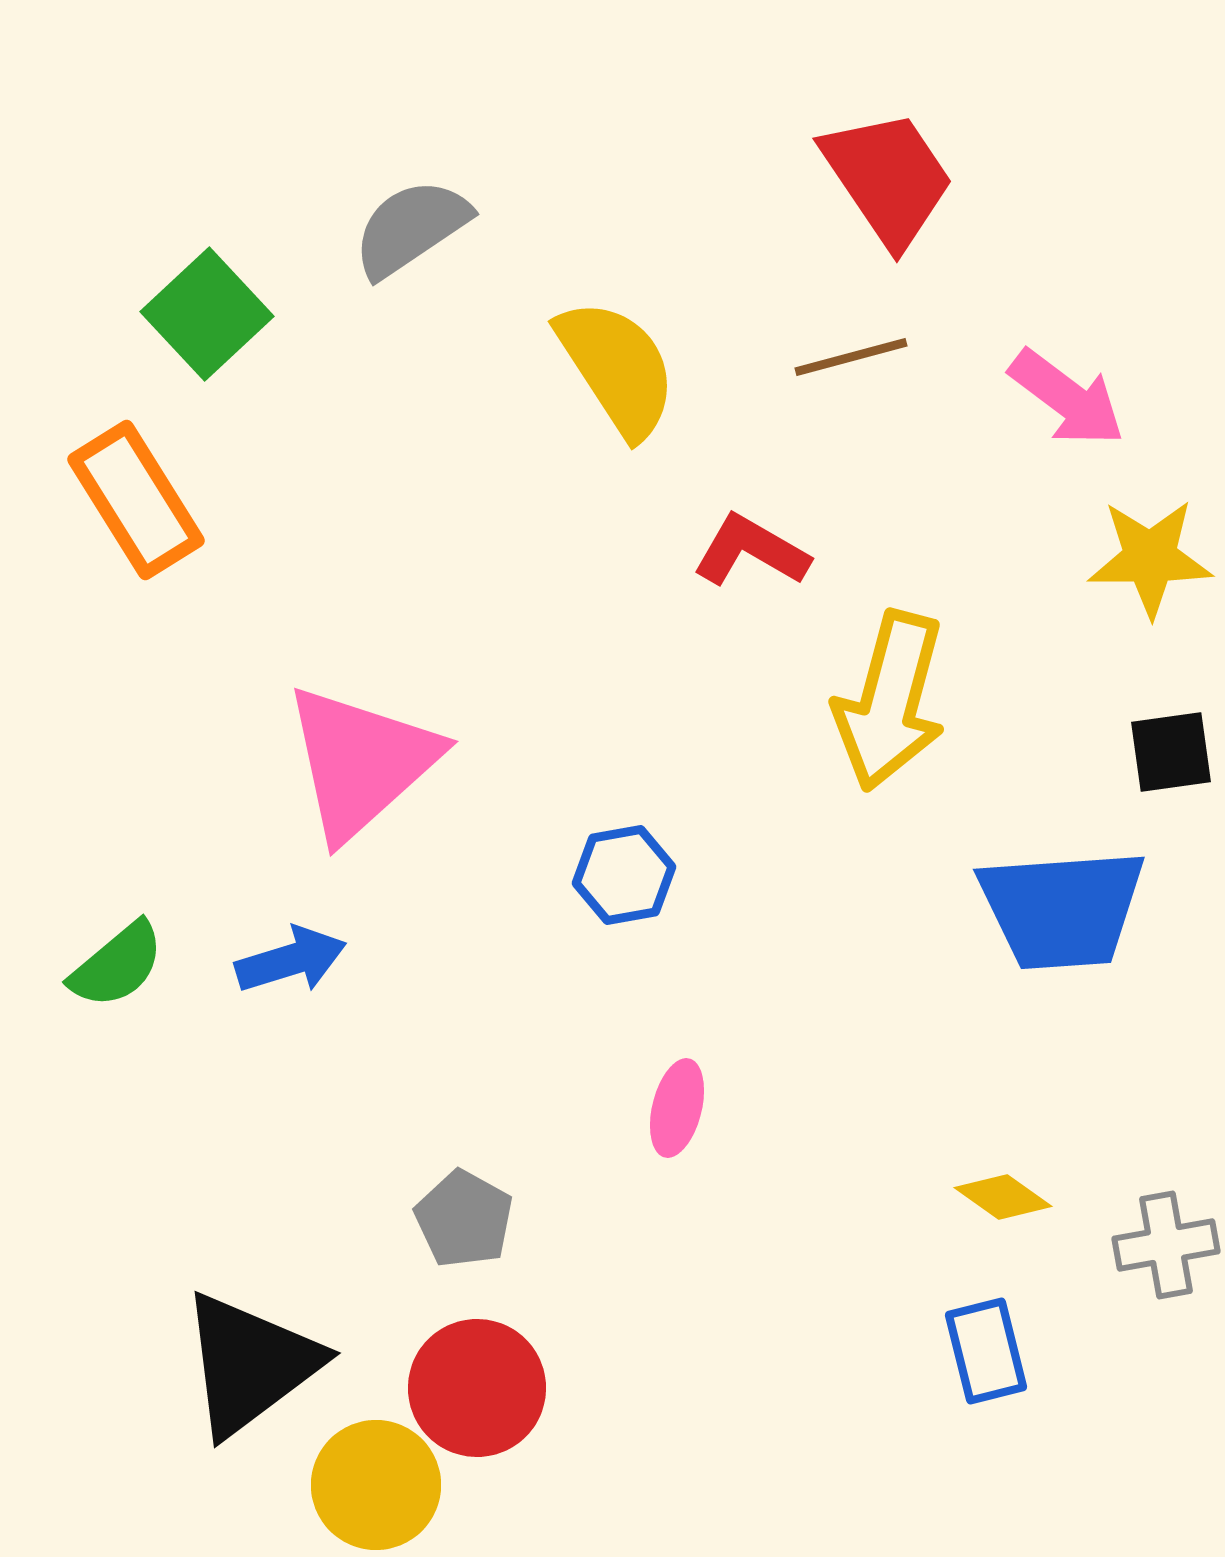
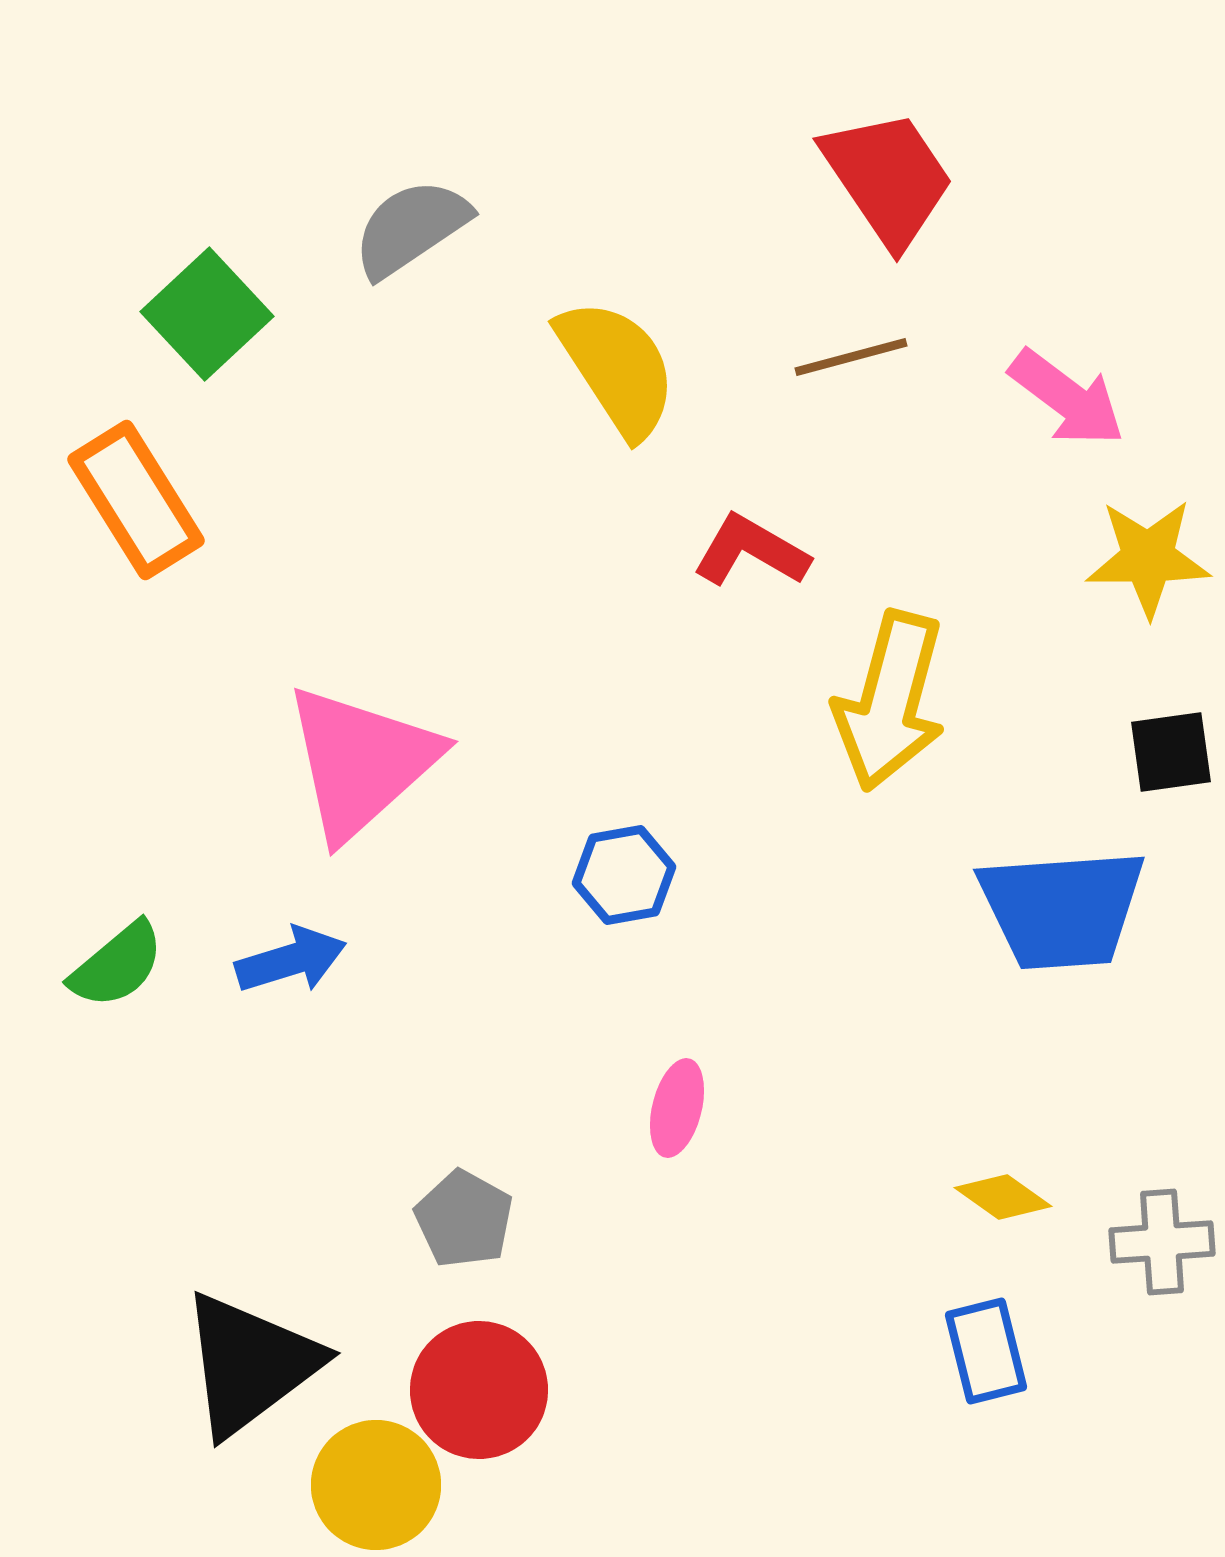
yellow star: moved 2 px left
gray cross: moved 4 px left, 3 px up; rotated 6 degrees clockwise
red circle: moved 2 px right, 2 px down
